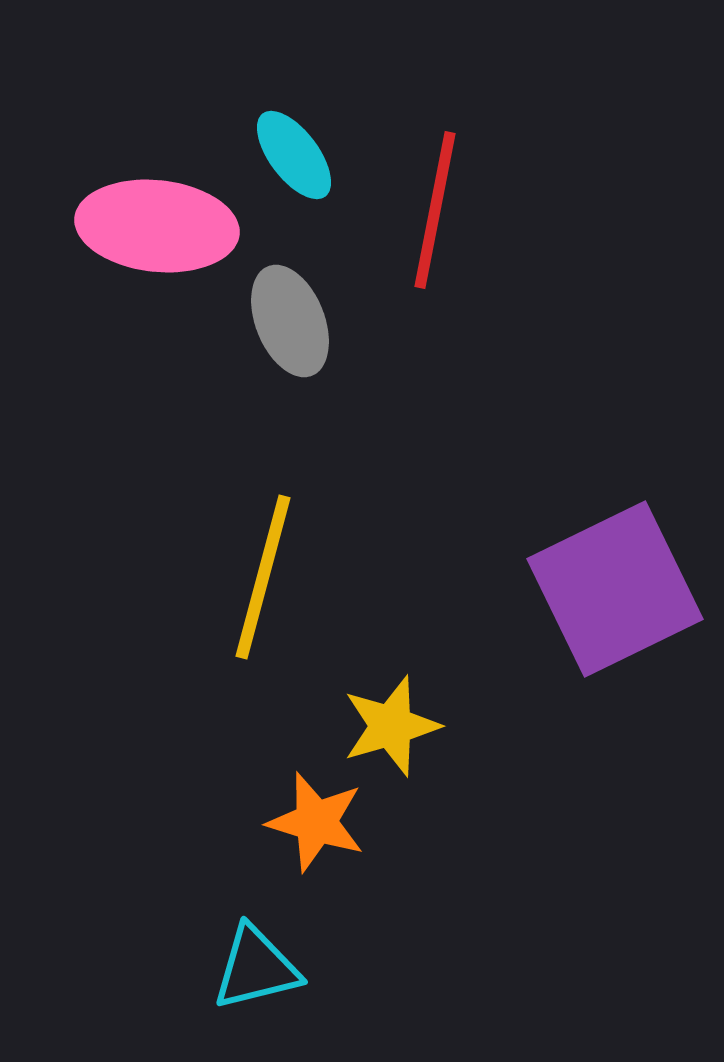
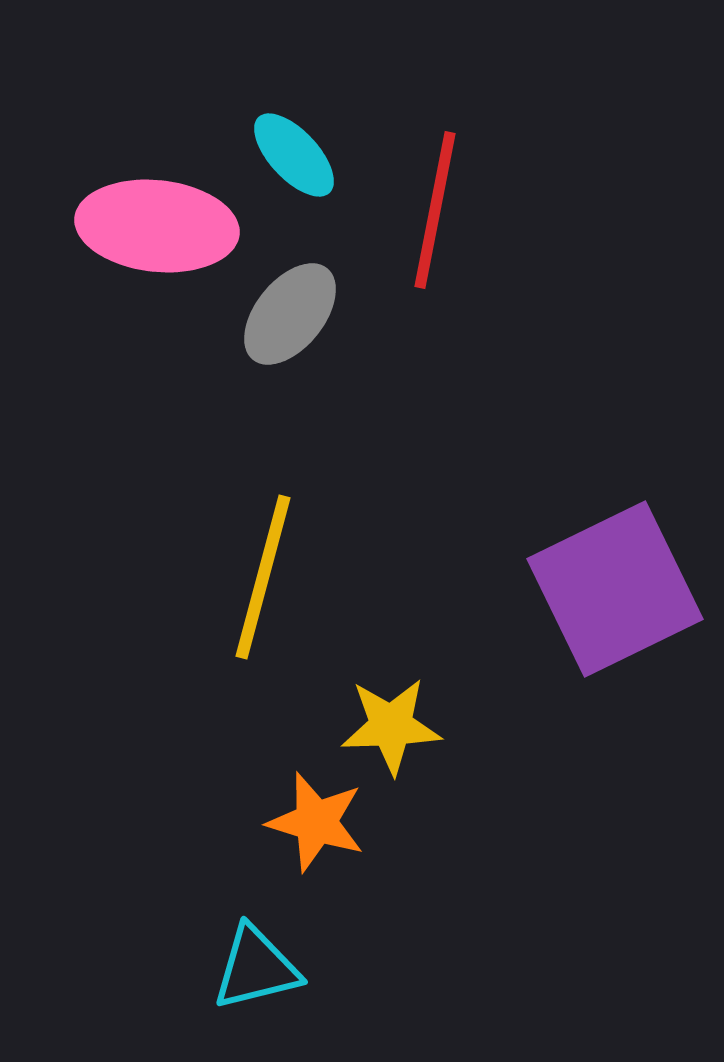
cyan ellipse: rotated 6 degrees counterclockwise
gray ellipse: moved 7 px up; rotated 61 degrees clockwise
yellow star: rotated 14 degrees clockwise
